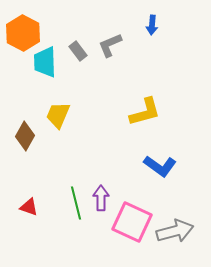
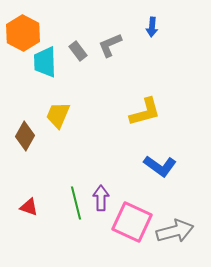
blue arrow: moved 2 px down
